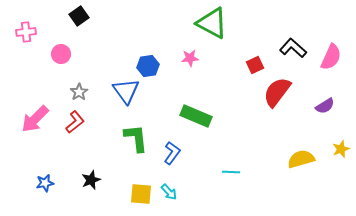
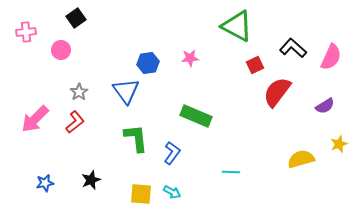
black square: moved 3 px left, 2 px down
green triangle: moved 25 px right, 3 px down
pink circle: moved 4 px up
blue hexagon: moved 3 px up
yellow star: moved 2 px left, 5 px up
cyan arrow: moved 3 px right; rotated 18 degrees counterclockwise
